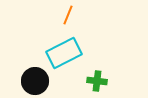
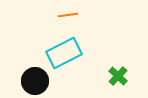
orange line: rotated 60 degrees clockwise
green cross: moved 21 px right, 5 px up; rotated 36 degrees clockwise
